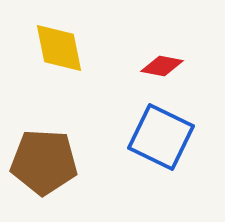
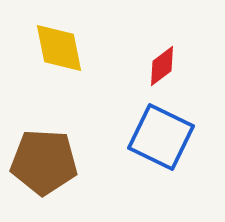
red diamond: rotated 48 degrees counterclockwise
